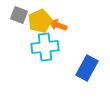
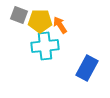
yellow pentagon: rotated 25 degrees clockwise
orange arrow: moved 2 px right; rotated 36 degrees clockwise
cyan cross: moved 1 px up
